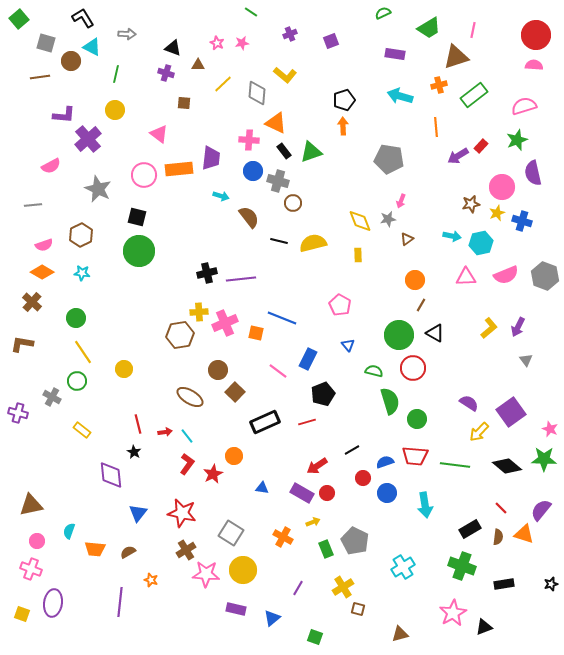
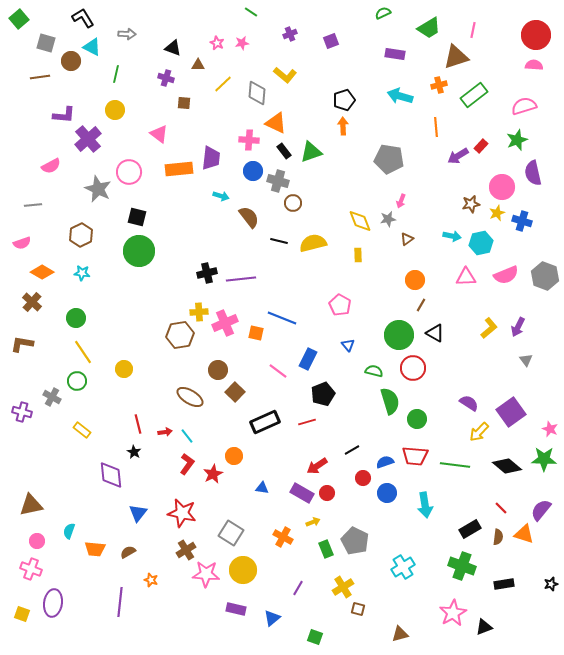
purple cross at (166, 73): moved 5 px down
pink circle at (144, 175): moved 15 px left, 3 px up
pink semicircle at (44, 245): moved 22 px left, 2 px up
purple cross at (18, 413): moved 4 px right, 1 px up
